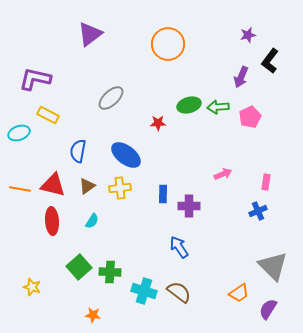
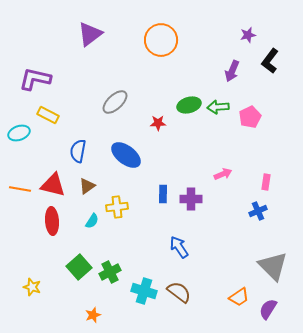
orange circle: moved 7 px left, 4 px up
purple arrow: moved 9 px left, 6 px up
gray ellipse: moved 4 px right, 4 px down
yellow cross: moved 3 px left, 19 px down
purple cross: moved 2 px right, 7 px up
green cross: rotated 30 degrees counterclockwise
orange trapezoid: moved 4 px down
orange star: rotated 28 degrees counterclockwise
